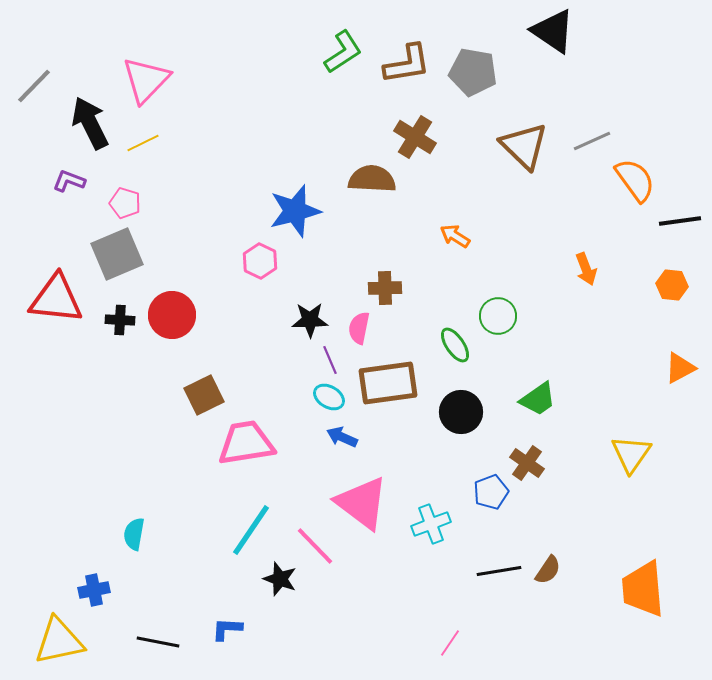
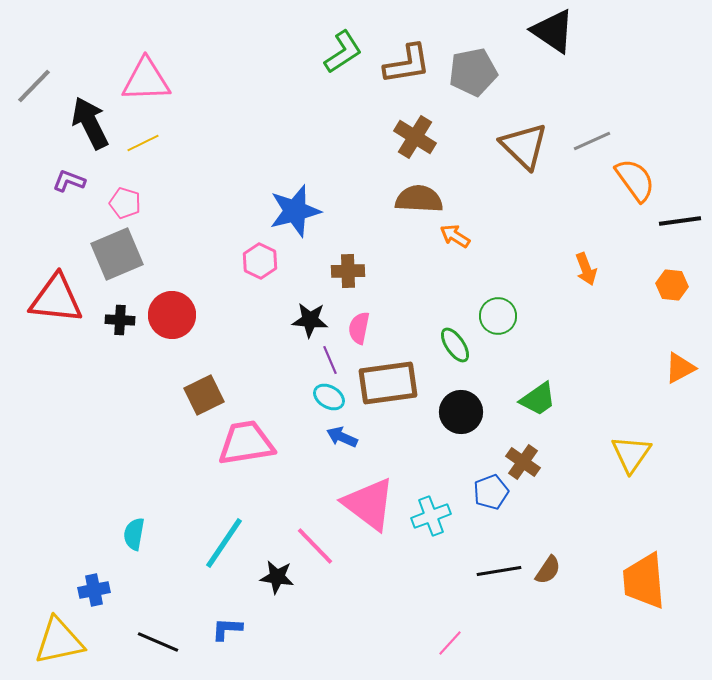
gray pentagon at (473, 72): rotated 21 degrees counterclockwise
pink triangle at (146, 80): rotated 44 degrees clockwise
brown semicircle at (372, 179): moved 47 px right, 20 px down
brown cross at (385, 288): moved 37 px left, 17 px up
black star at (310, 320): rotated 6 degrees clockwise
brown cross at (527, 463): moved 4 px left, 1 px up
pink triangle at (362, 503): moved 7 px right, 1 px down
cyan cross at (431, 524): moved 8 px up
cyan line at (251, 530): moved 27 px left, 13 px down
black star at (280, 579): moved 3 px left, 2 px up; rotated 12 degrees counterclockwise
orange trapezoid at (643, 589): moved 1 px right, 8 px up
black line at (158, 642): rotated 12 degrees clockwise
pink line at (450, 643): rotated 8 degrees clockwise
